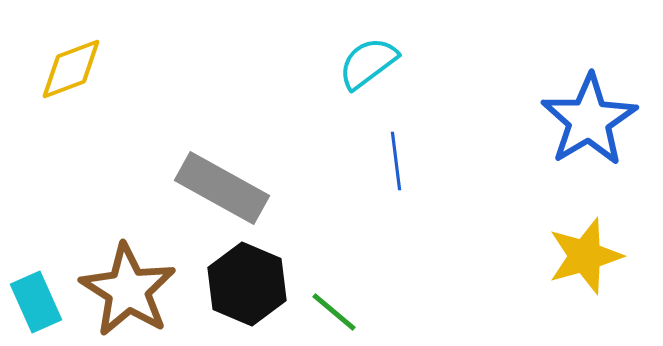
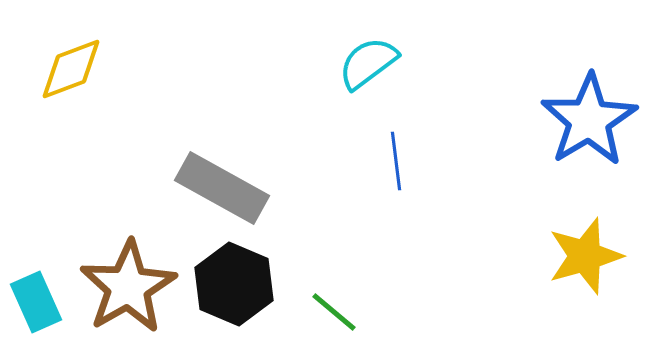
black hexagon: moved 13 px left
brown star: moved 3 px up; rotated 10 degrees clockwise
